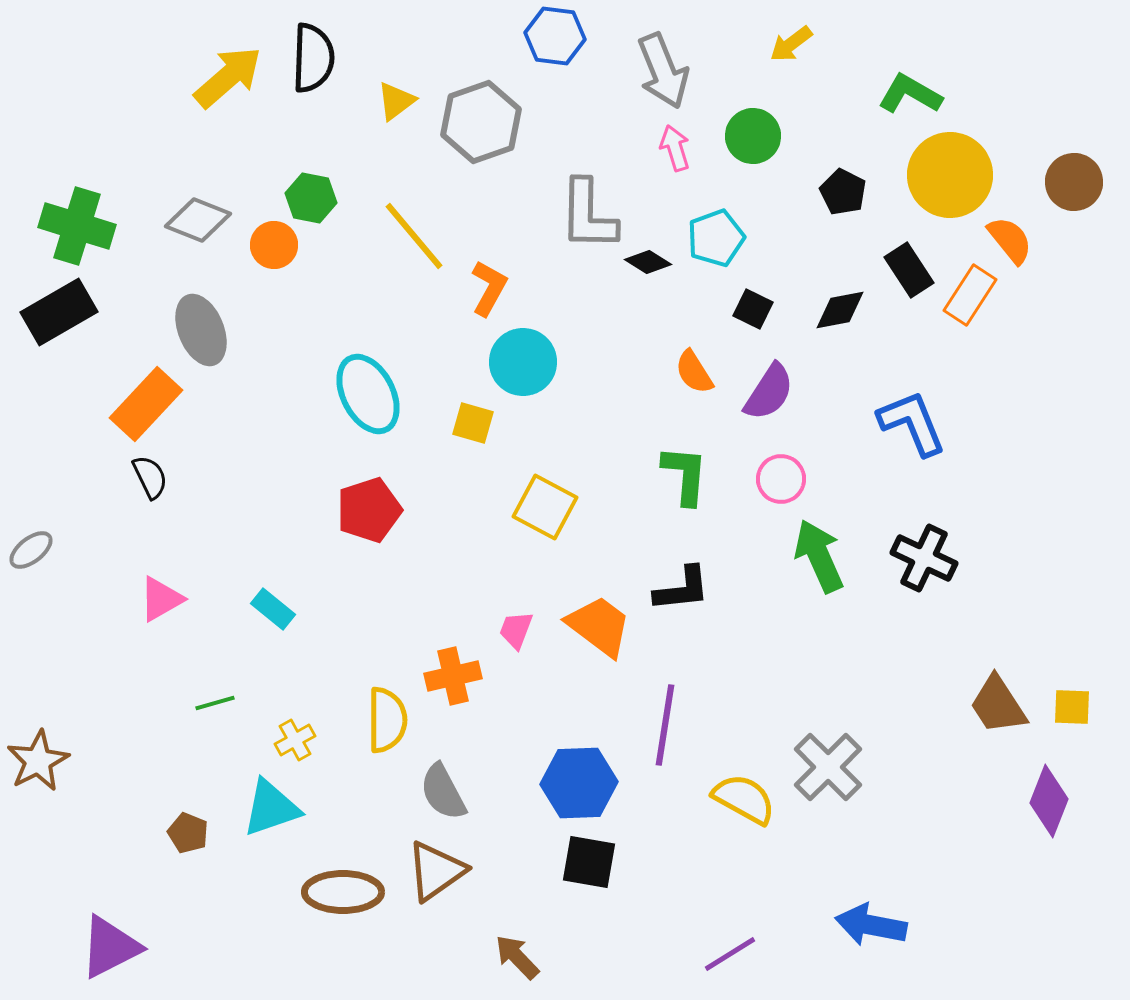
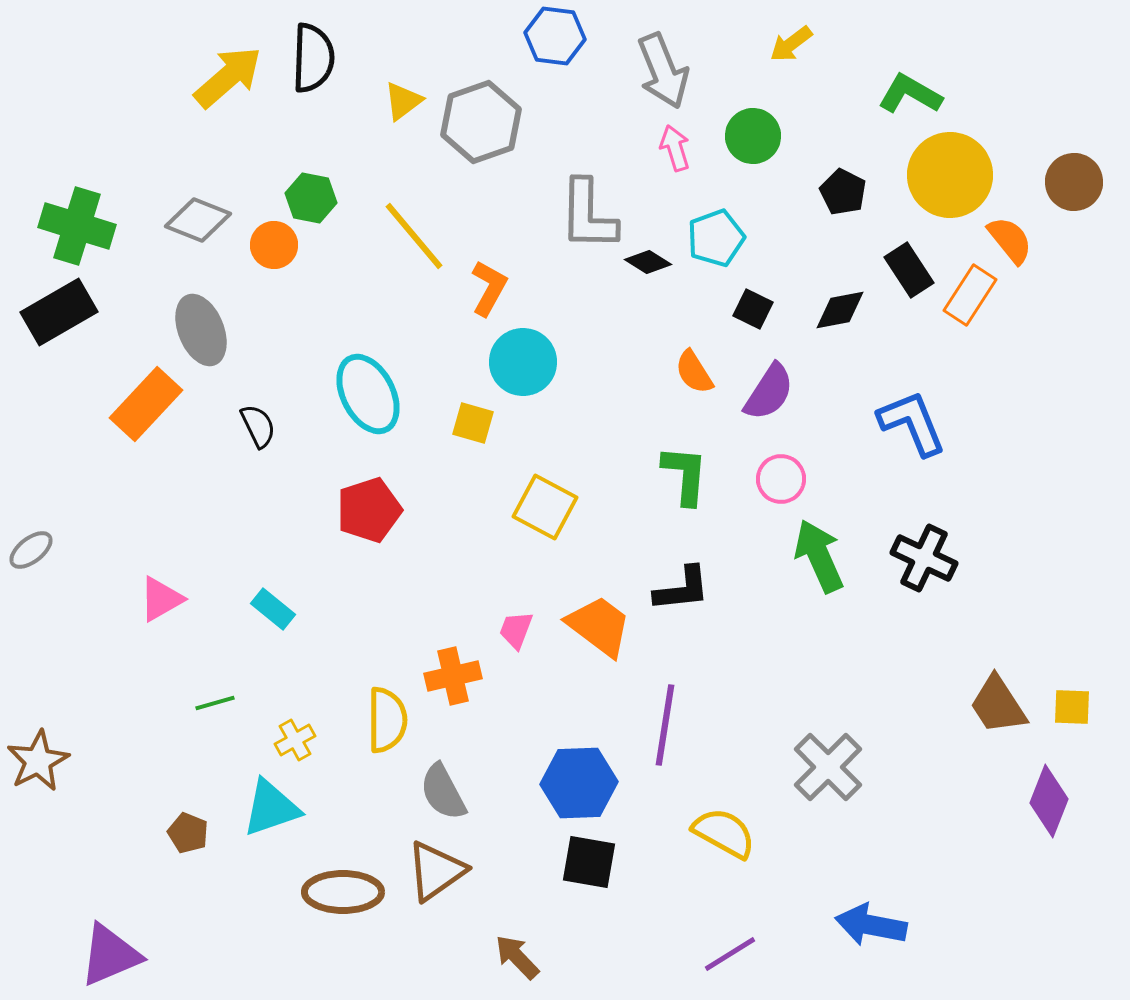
yellow triangle at (396, 101): moved 7 px right
black semicircle at (150, 477): moved 108 px right, 51 px up
yellow semicircle at (744, 799): moved 20 px left, 34 px down
purple triangle at (110, 947): moved 8 px down; rotated 4 degrees clockwise
